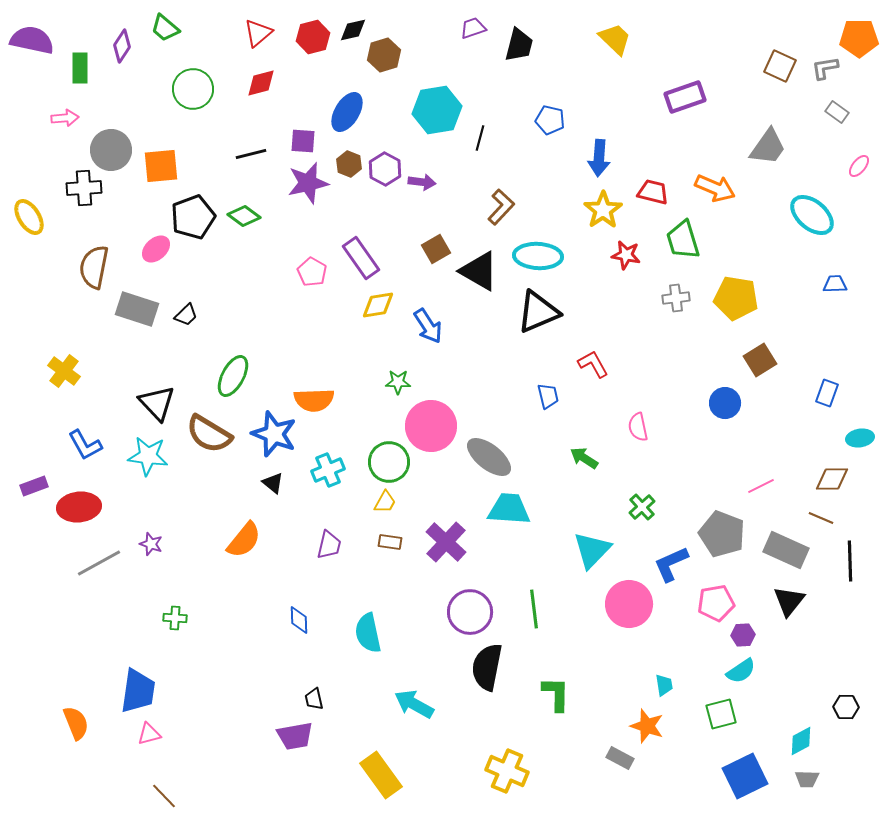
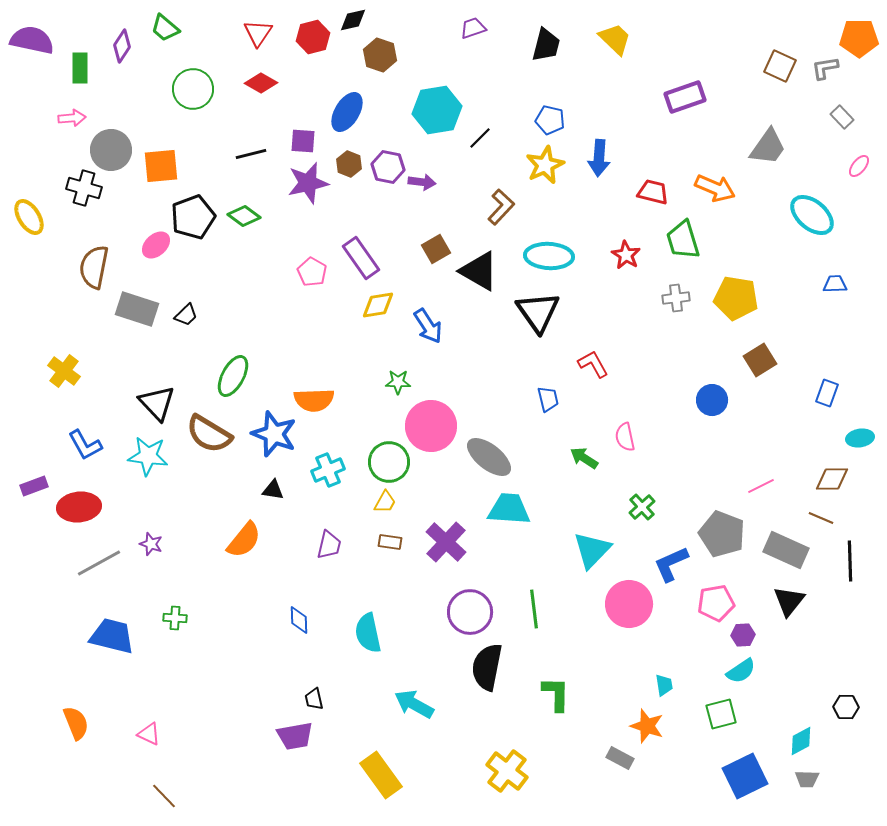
black diamond at (353, 30): moved 10 px up
red triangle at (258, 33): rotated 16 degrees counterclockwise
black trapezoid at (519, 45): moved 27 px right
brown hexagon at (384, 55): moved 4 px left; rotated 24 degrees counterclockwise
red diamond at (261, 83): rotated 44 degrees clockwise
gray rectangle at (837, 112): moved 5 px right, 5 px down; rotated 10 degrees clockwise
pink arrow at (65, 118): moved 7 px right
black line at (480, 138): rotated 30 degrees clockwise
purple hexagon at (385, 169): moved 3 px right, 2 px up; rotated 16 degrees counterclockwise
black cross at (84, 188): rotated 20 degrees clockwise
yellow star at (603, 210): moved 58 px left, 45 px up; rotated 9 degrees clockwise
pink ellipse at (156, 249): moved 4 px up
red star at (626, 255): rotated 20 degrees clockwise
cyan ellipse at (538, 256): moved 11 px right
black triangle at (538, 312): rotated 42 degrees counterclockwise
blue trapezoid at (548, 396): moved 3 px down
blue circle at (725, 403): moved 13 px left, 3 px up
pink semicircle at (638, 427): moved 13 px left, 10 px down
black triangle at (273, 483): moved 7 px down; rotated 30 degrees counterclockwise
blue trapezoid at (138, 691): moved 26 px left, 55 px up; rotated 84 degrees counterclockwise
pink triangle at (149, 734): rotated 40 degrees clockwise
yellow cross at (507, 771): rotated 15 degrees clockwise
